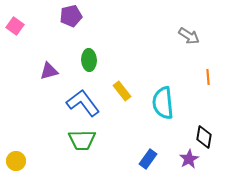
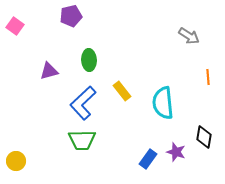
blue L-shape: rotated 96 degrees counterclockwise
purple star: moved 13 px left, 7 px up; rotated 24 degrees counterclockwise
